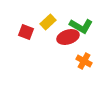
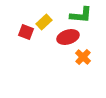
yellow rectangle: moved 4 px left
green L-shape: moved 11 px up; rotated 25 degrees counterclockwise
orange cross: moved 1 px left, 4 px up; rotated 14 degrees clockwise
